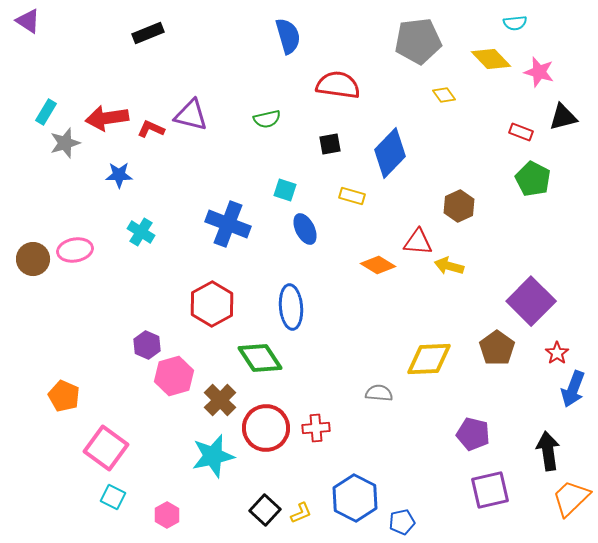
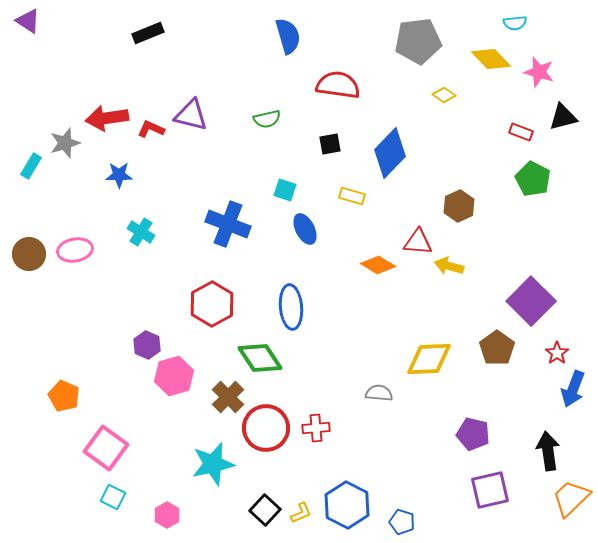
yellow diamond at (444, 95): rotated 20 degrees counterclockwise
cyan rectangle at (46, 112): moved 15 px left, 54 px down
brown circle at (33, 259): moved 4 px left, 5 px up
brown cross at (220, 400): moved 8 px right, 3 px up
cyan star at (213, 456): moved 8 px down
blue hexagon at (355, 498): moved 8 px left, 7 px down
blue pentagon at (402, 522): rotated 30 degrees clockwise
